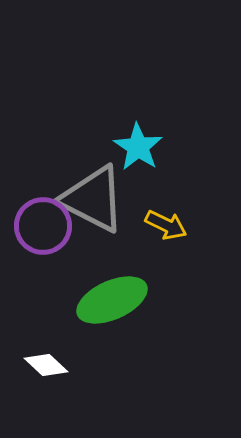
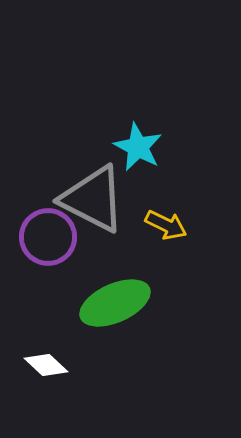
cyan star: rotated 6 degrees counterclockwise
purple circle: moved 5 px right, 11 px down
green ellipse: moved 3 px right, 3 px down
